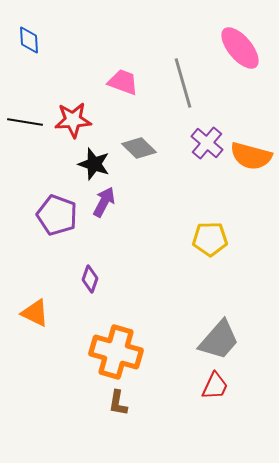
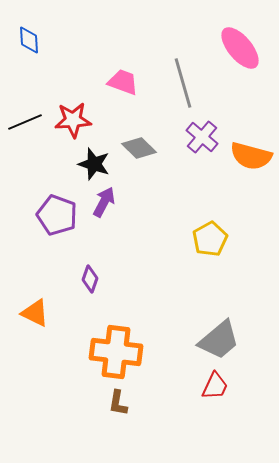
black line: rotated 32 degrees counterclockwise
purple cross: moved 5 px left, 6 px up
yellow pentagon: rotated 28 degrees counterclockwise
gray trapezoid: rotated 9 degrees clockwise
orange cross: rotated 9 degrees counterclockwise
